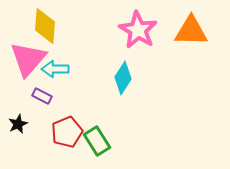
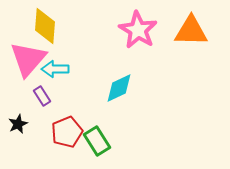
cyan diamond: moved 4 px left, 10 px down; rotated 32 degrees clockwise
purple rectangle: rotated 30 degrees clockwise
